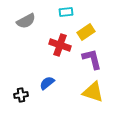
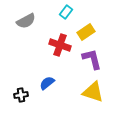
cyan rectangle: rotated 48 degrees counterclockwise
